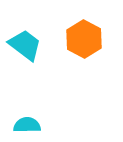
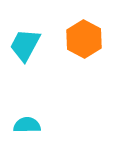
cyan trapezoid: rotated 99 degrees counterclockwise
